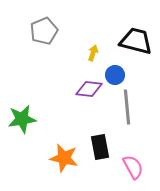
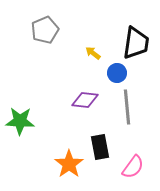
gray pentagon: moved 1 px right, 1 px up
black trapezoid: moved 2 px down; rotated 84 degrees clockwise
yellow arrow: rotated 70 degrees counterclockwise
blue circle: moved 2 px right, 2 px up
purple diamond: moved 4 px left, 11 px down
green star: moved 2 px left, 2 px down; rotated 12 degrees clockwise
orange star: moved 5 px right, 6 px down; rotated 24 degrees clockwise
pink semicircle: rotated 65 degrees clockwise
